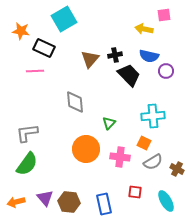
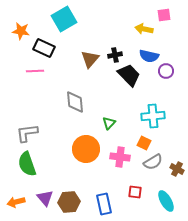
green semicircle: rotated 125 degrees clockwise
brown hexagon: rotated 10 degrees counterclockwise
